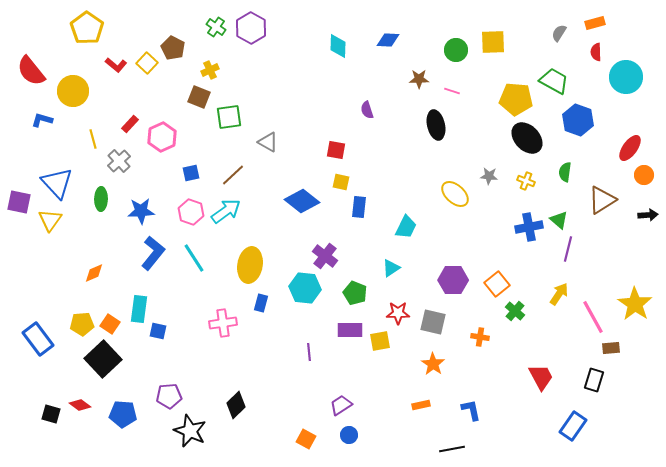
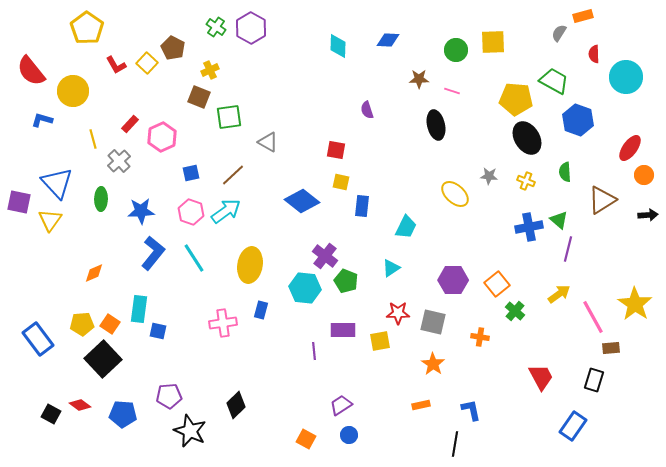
orange rectangle at (595, 23): moved 12 px left, 7 px up
red semicircle at (596, 52): moved 2 px left, 2 px down
red L-shape at (116, 65): rotated 20 degrees clockwise
black ellipse at (527, 138): rotated 12 degrees clockwise
green semicircle at (565, 172): rotated 12 degrees counterclockwise
blue rectangle at (359, 207): moved 3 px right, 1 px up
green pentagon at (355, 293): moved 9 px left, 12 px up
yellow arrow at (559, 294): rotated 20 degrees clockwise
blue rectangle at (261, 303): moved 7 px down
purple rectangle at (350, 330): moved 7 px left
purple line at (309, 352): moved 5 px right, 1 px up
black square at (51, 414): rotated 12 degrees clockwise
black line at (452, 449): moved 3 px right, 5 px up; rotated 70 degrees counterclockwise
